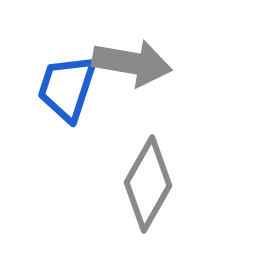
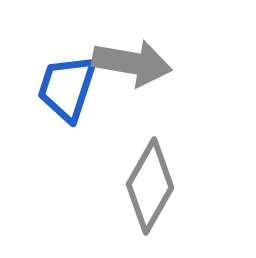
gray diamond: moved 2 px right, 2 px down
